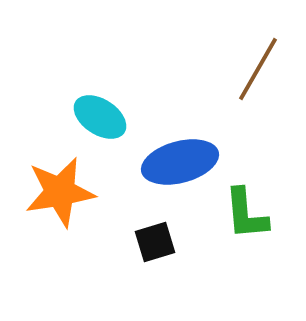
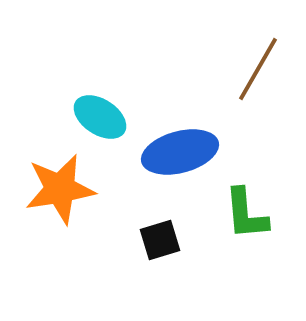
blue ellipse: moved 10 px up
orange star: moved 3 px up
black square: moved 5 px right, 2 px up
